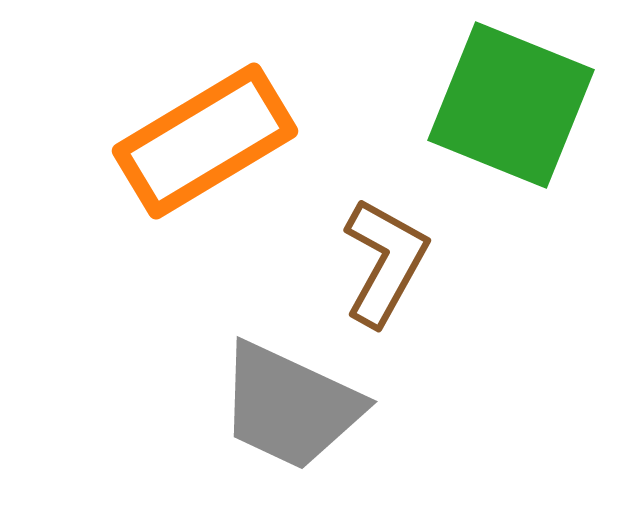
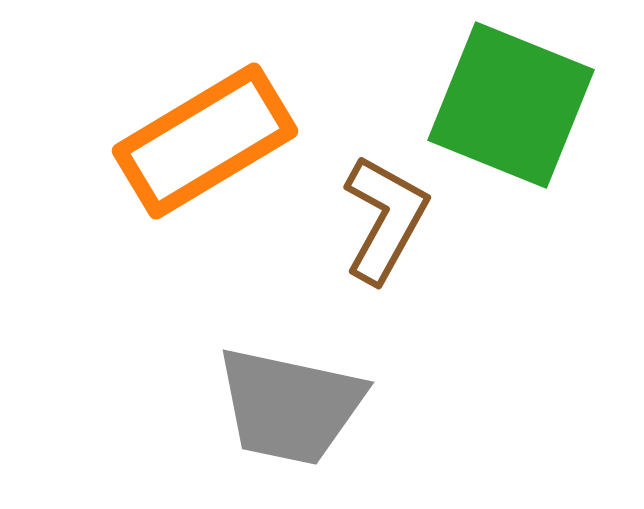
brown L-shape: moved 43 px up
gray trapezoid: rotated 13 degrees counterclockwise
